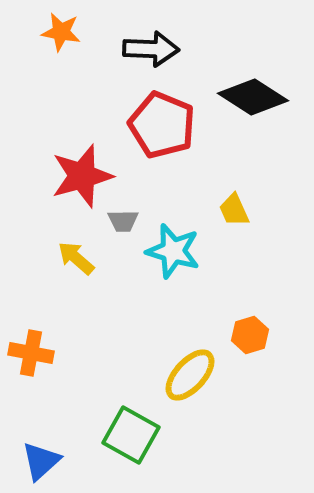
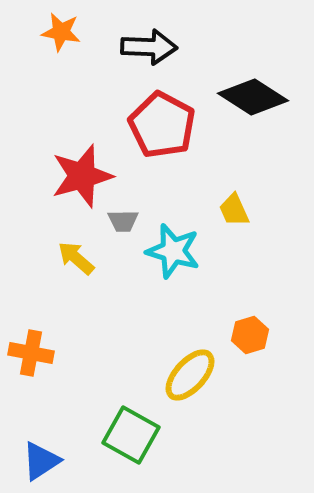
black arrow: moved 2 px left, 2 px up
red pentagon: rotated 6 degrees clockwise
blue triangle: rotated 9 degrees clockwise
